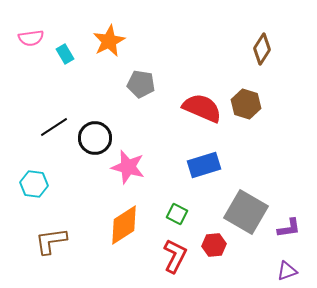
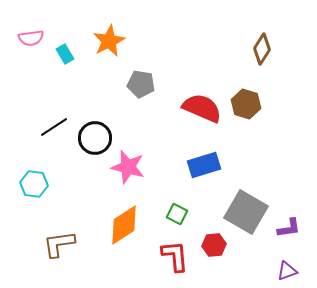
brown L-shape: moved 8 px right, 3 px down
red L-shape: rotated 32 degrees counterclockwise
